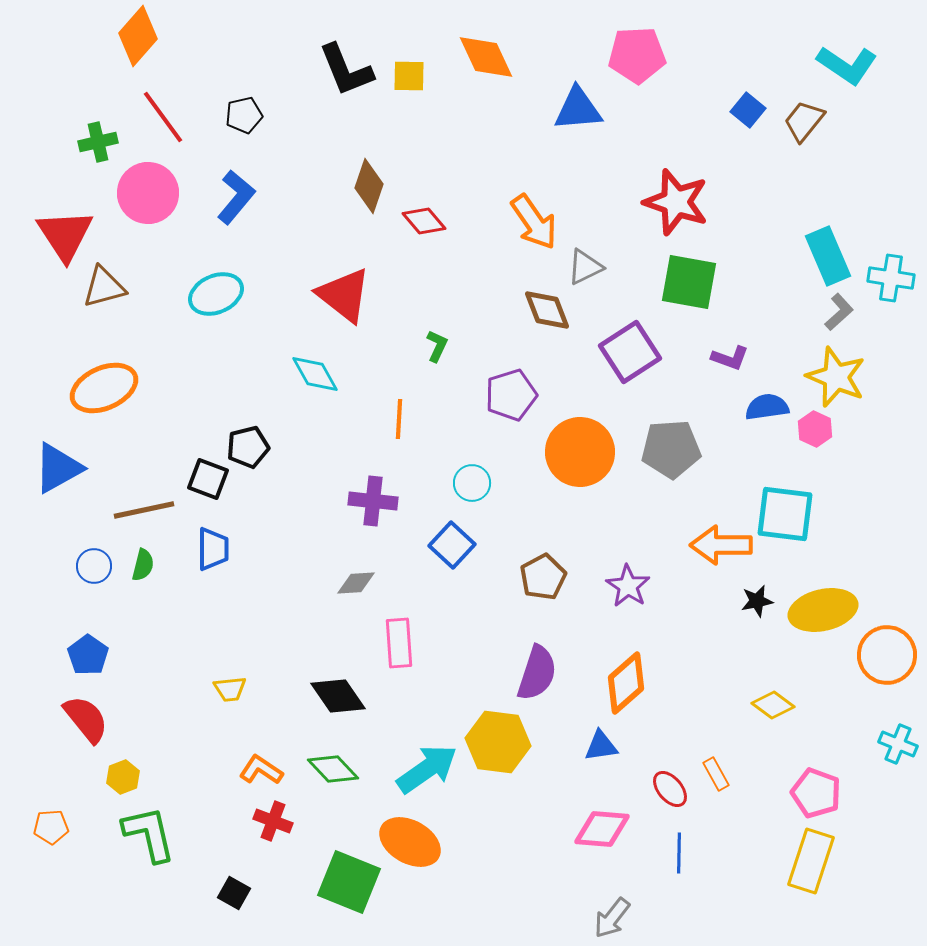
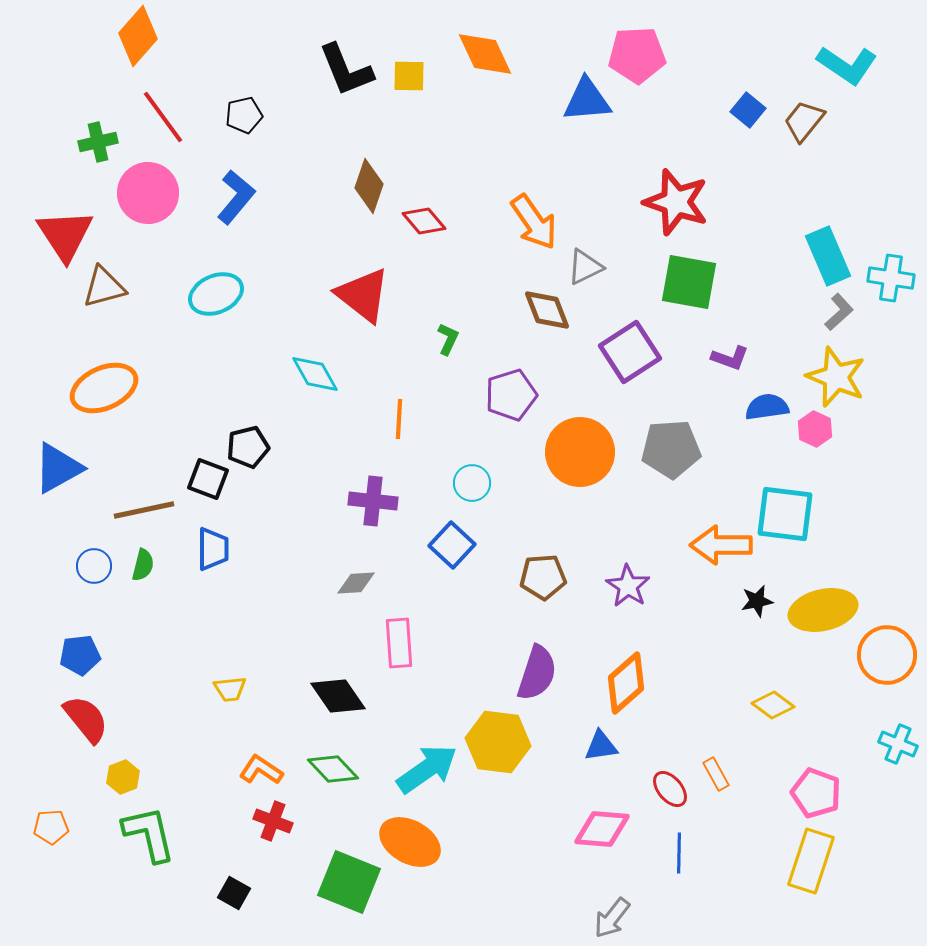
orange diamond at (486, 57): moved 1 px left, 3 px up
blue triangle at (578, 109): moved 9 px right, 9 px up
red triangle at (344, 295): moved 19 px right
green L-shape at (437, 346): moved 11 px right, 7 px up
brown pentagon at (543, 577): rotated 24 degrees clockwise
blue pentagon at (88, 655): moved 8 px left; rotated 30 degrees clockwise
